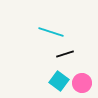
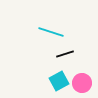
cyan square: rotated 24 degrees clockwise
